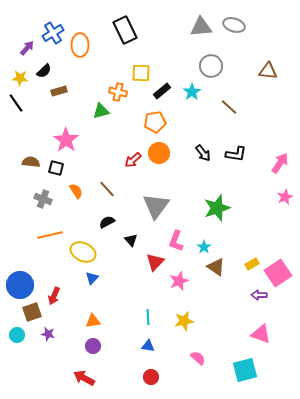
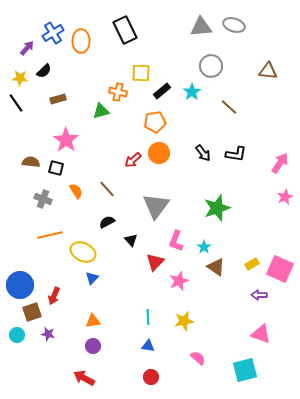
orange ellipse at (80, 45): moved 1 px right, 4 px up
brown rectangle at (59, 91): moved 1 px left, 8 px down
pink square at (278, 273): moved 2 px right, 4 px up; rotated 32 degrees counterclockwise
